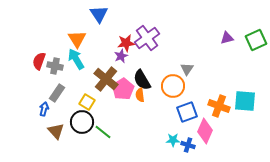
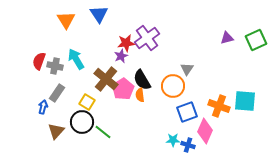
orange triangle: moved 11 px left, 19 px up
blue arrow: moved 1 px left, 2 px up
brown triangle: rotated 24 degrees clockwise
